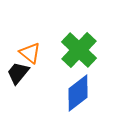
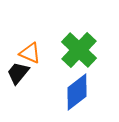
orange triangle: rotated 15 degrees counterclockwise
blue diamond: moved 1 px left, 1 px up
